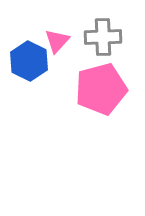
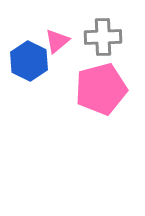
pink triangle: rotated 8 degrees clockwise
